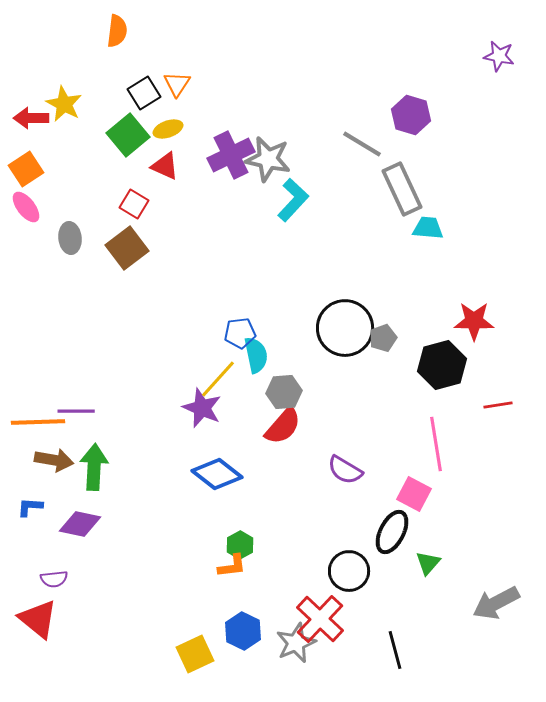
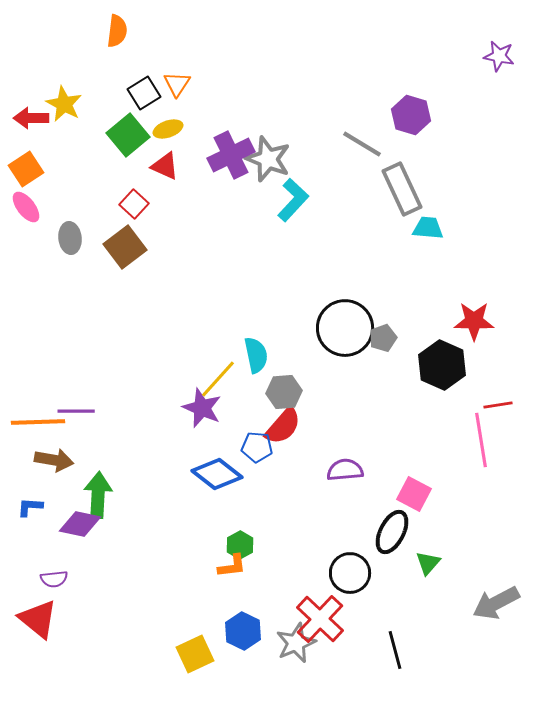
gray star at (268, 159): rotated 9 degrees clockwise
red square at (134, 204): rotated 12 degrees clockwise
brown square at (127, 248): moved 2 px left, 1 px up
blue pentagon at (240, 333): moved 17 px right, 114 px down; rotated 12 degrees clockwise
black hexagon at (442, 365): rotated 21 degrees counterclockwise
pink line at (436, 444): moved 45 px right, 4 px up
green arrow at (94, 467): moved 4 px right, 28 px down
purple semicircle at (345, 470): rotated 144 degrees clockwise
black circle at (349, 571): moved 1 px right, 2 px down
